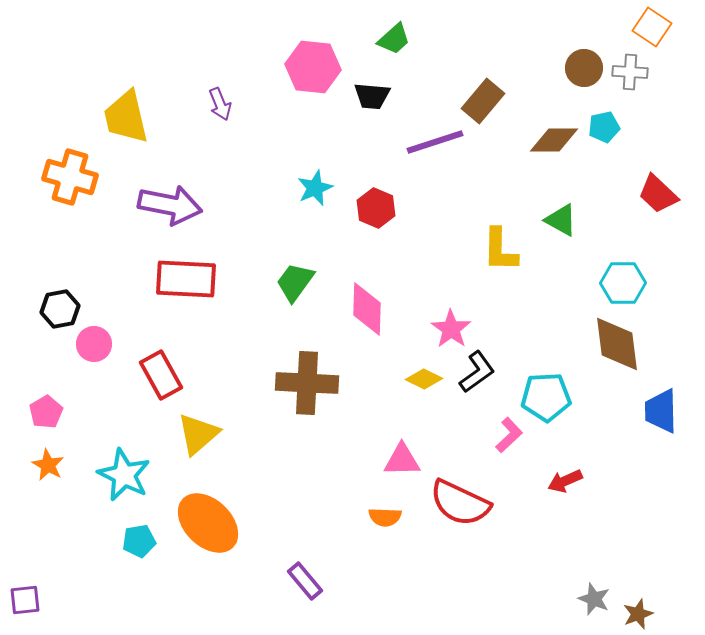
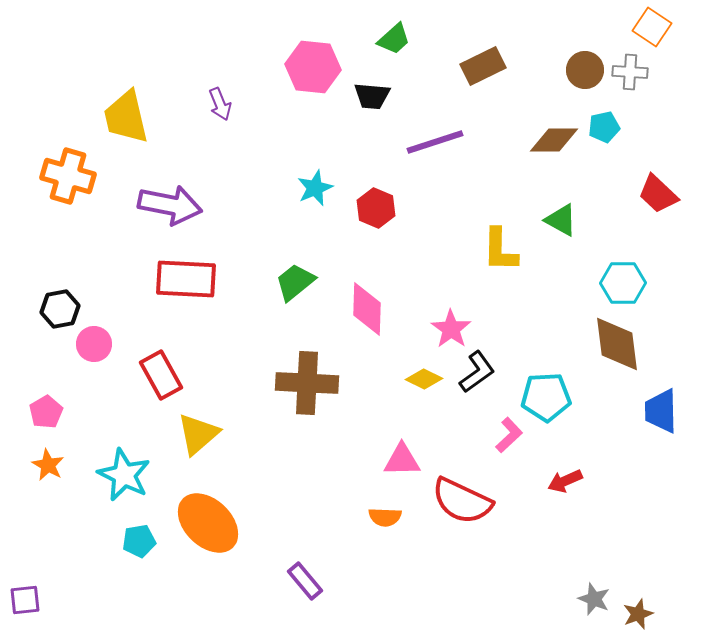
brown circle at (584, 68): moved 1 px right, 2 px down
brown rectangle at (483, 101): moved 35 px up; rotated 24 degrees clockwise
orange cross at (70, 177): moved 2 px left, 1 px up
green trapezoid at (295, 282): rotated 15 degrees clockwise
red semicircle at (460, 503): moved 2 px right, 2 px up
